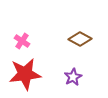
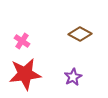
brown diamond: moved 5 px up
